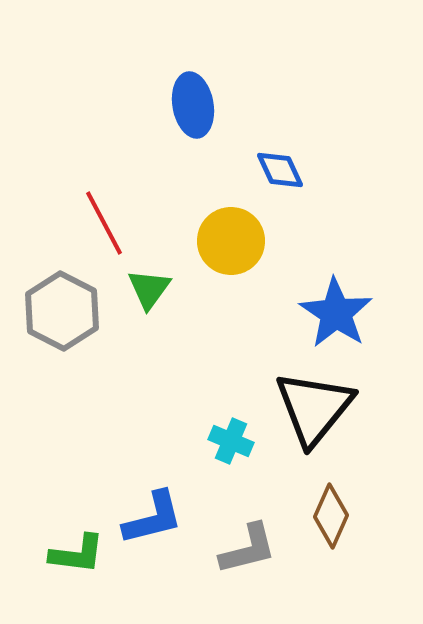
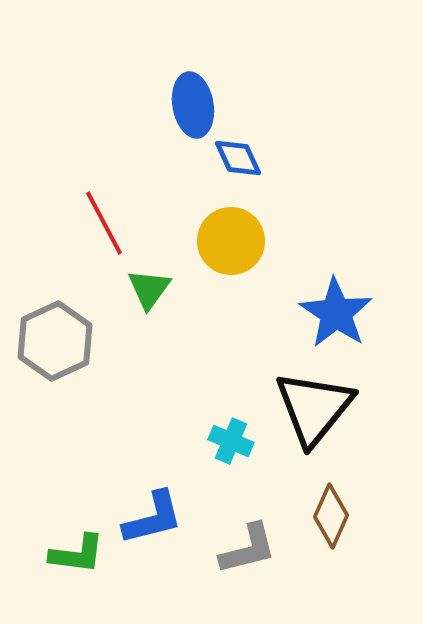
blue diamond: moved 42 px left, 12 px up
gray hexagon: moved 7 px left, 30 px down; rotated 8 degrees clockwise
